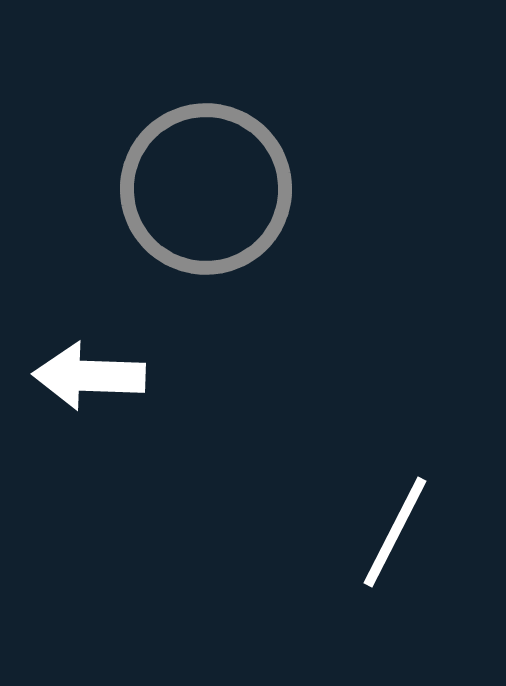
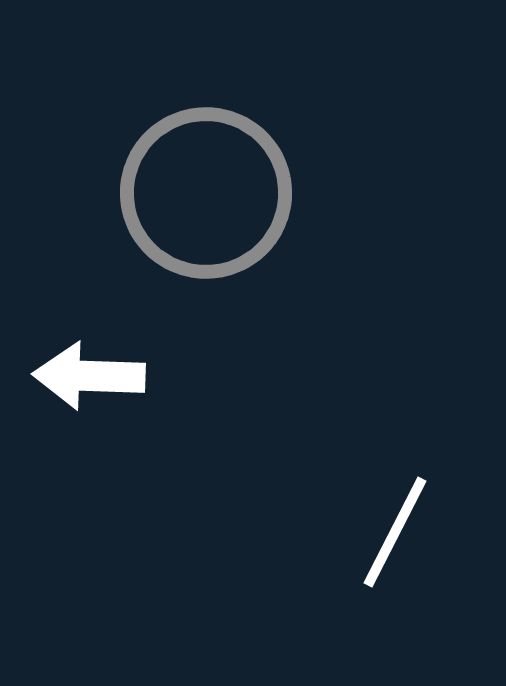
gray circle: moved 4 px down
